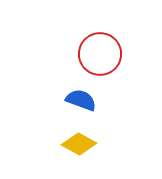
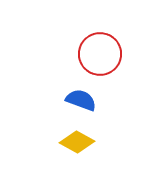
yellow diamond: moved 2 px left, 2 px up
